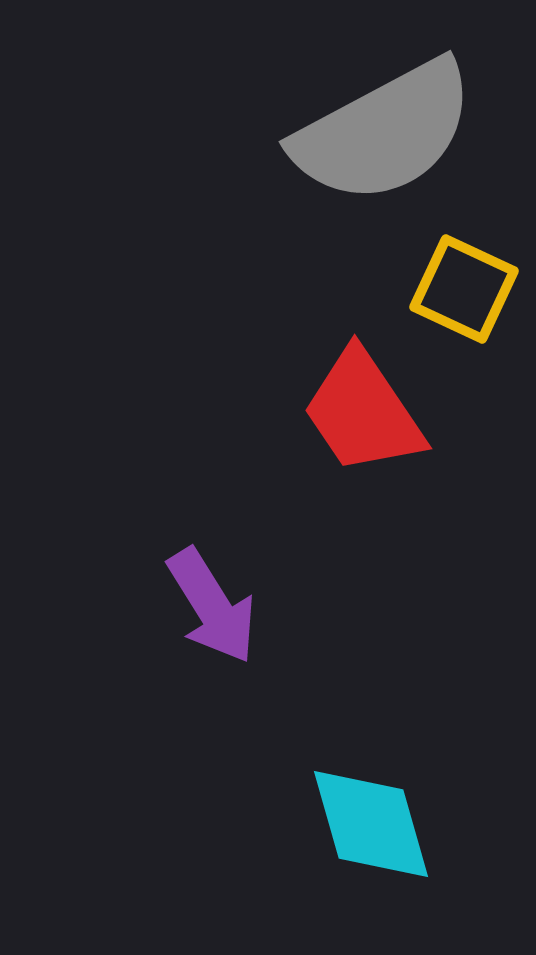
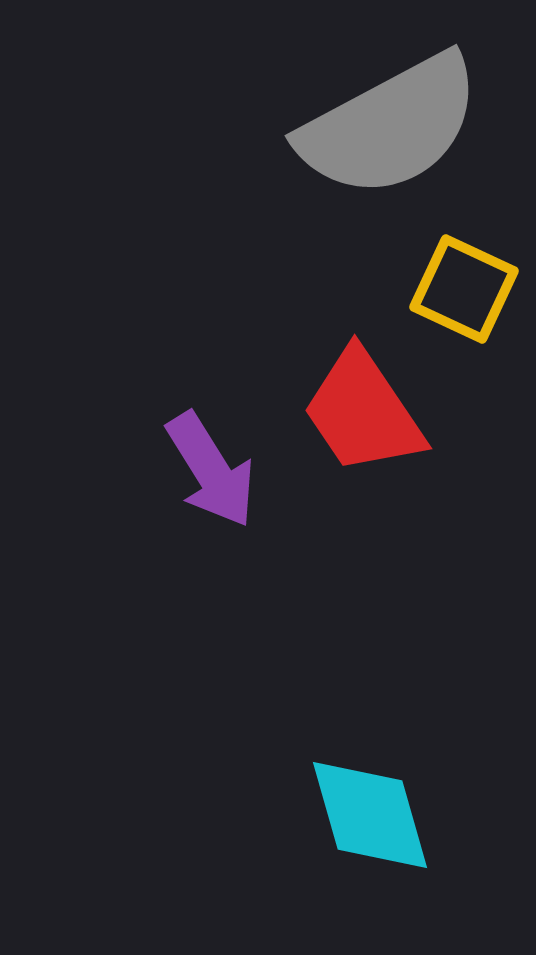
gray semicircle: moved 6 px right, 6 px up
purple arrow: moved 1 px left, 136 px up
cyan diamond: moved 1 px left, 9 px up
